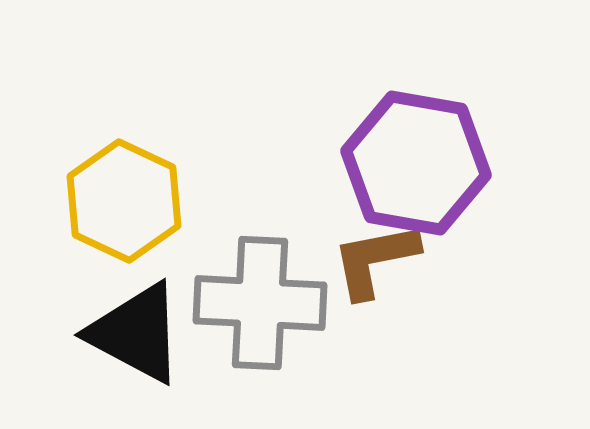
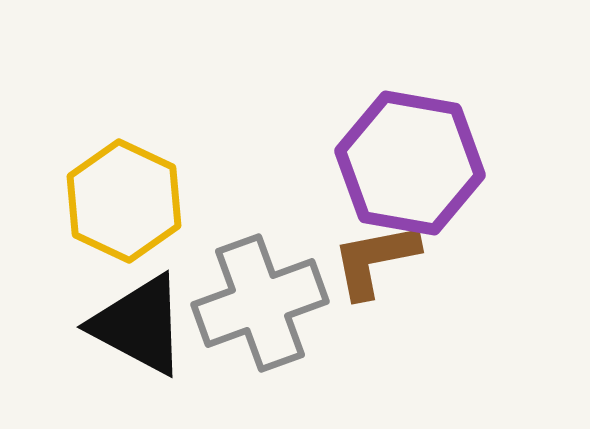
purple hexagon: moved 6 px left
gray cross: rotated 23 degrees counterclockwise
black triangle: moved 3 px right, 8 px up
